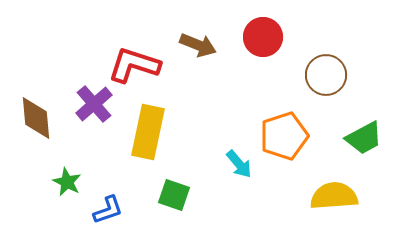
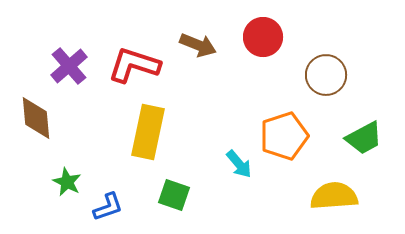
purple cross: moved 25 px left, 38 px up
blue L-shape: moved 3 px up
